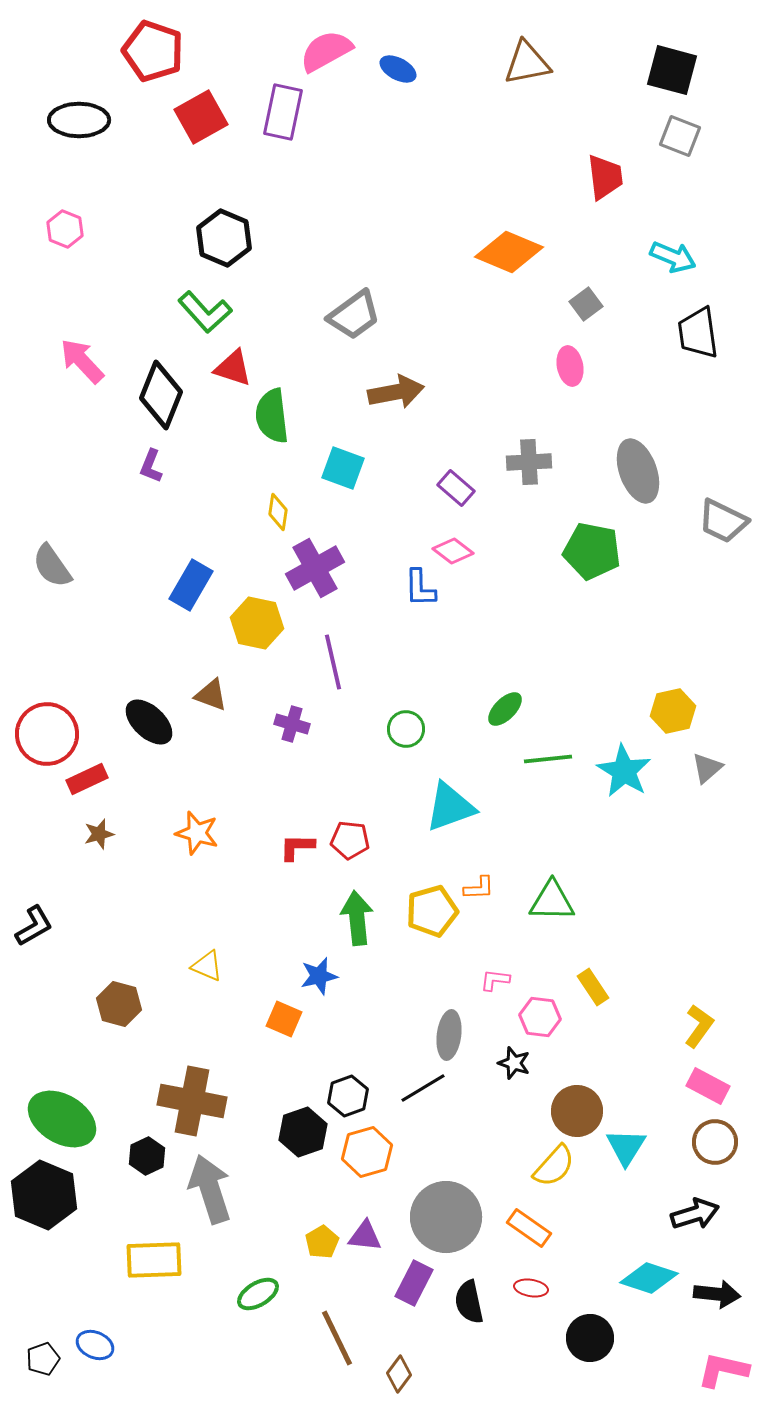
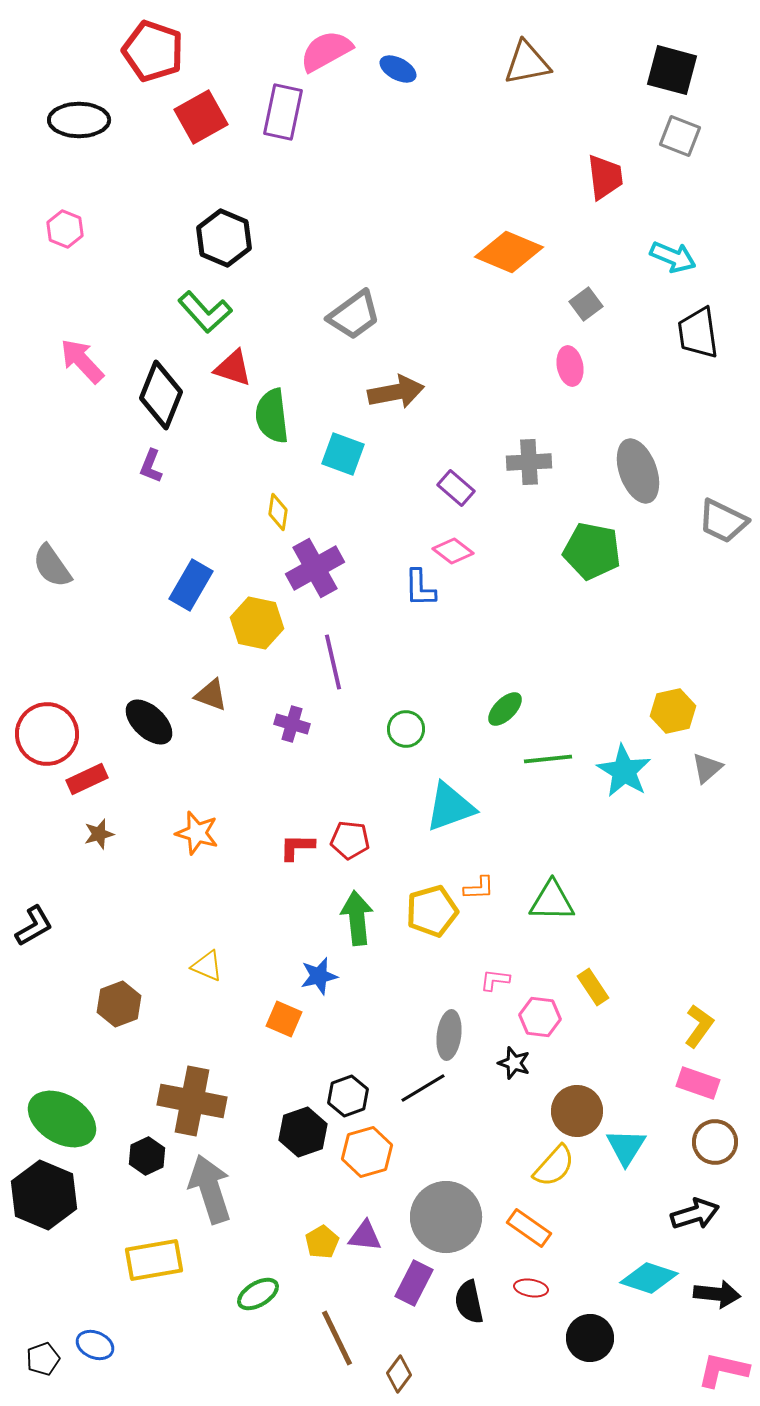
cyan square at (343, 468): moved 14 px up
brown hexagon at (119, 1004): rotated 24 degrees clockwise
pink rectangle at (708, 1086): moved 10 px left, 3 px up; rotated 9 degrees counterclockwise
yellow rectangle at (154, 1260): rotated 8 degrees counterclockwise
